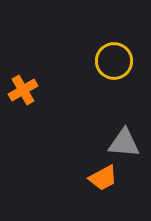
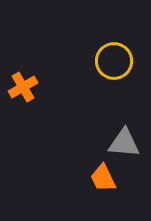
orange cross: moved 3 px up
orange trapezoid: rotated 92 degrees clockwise
